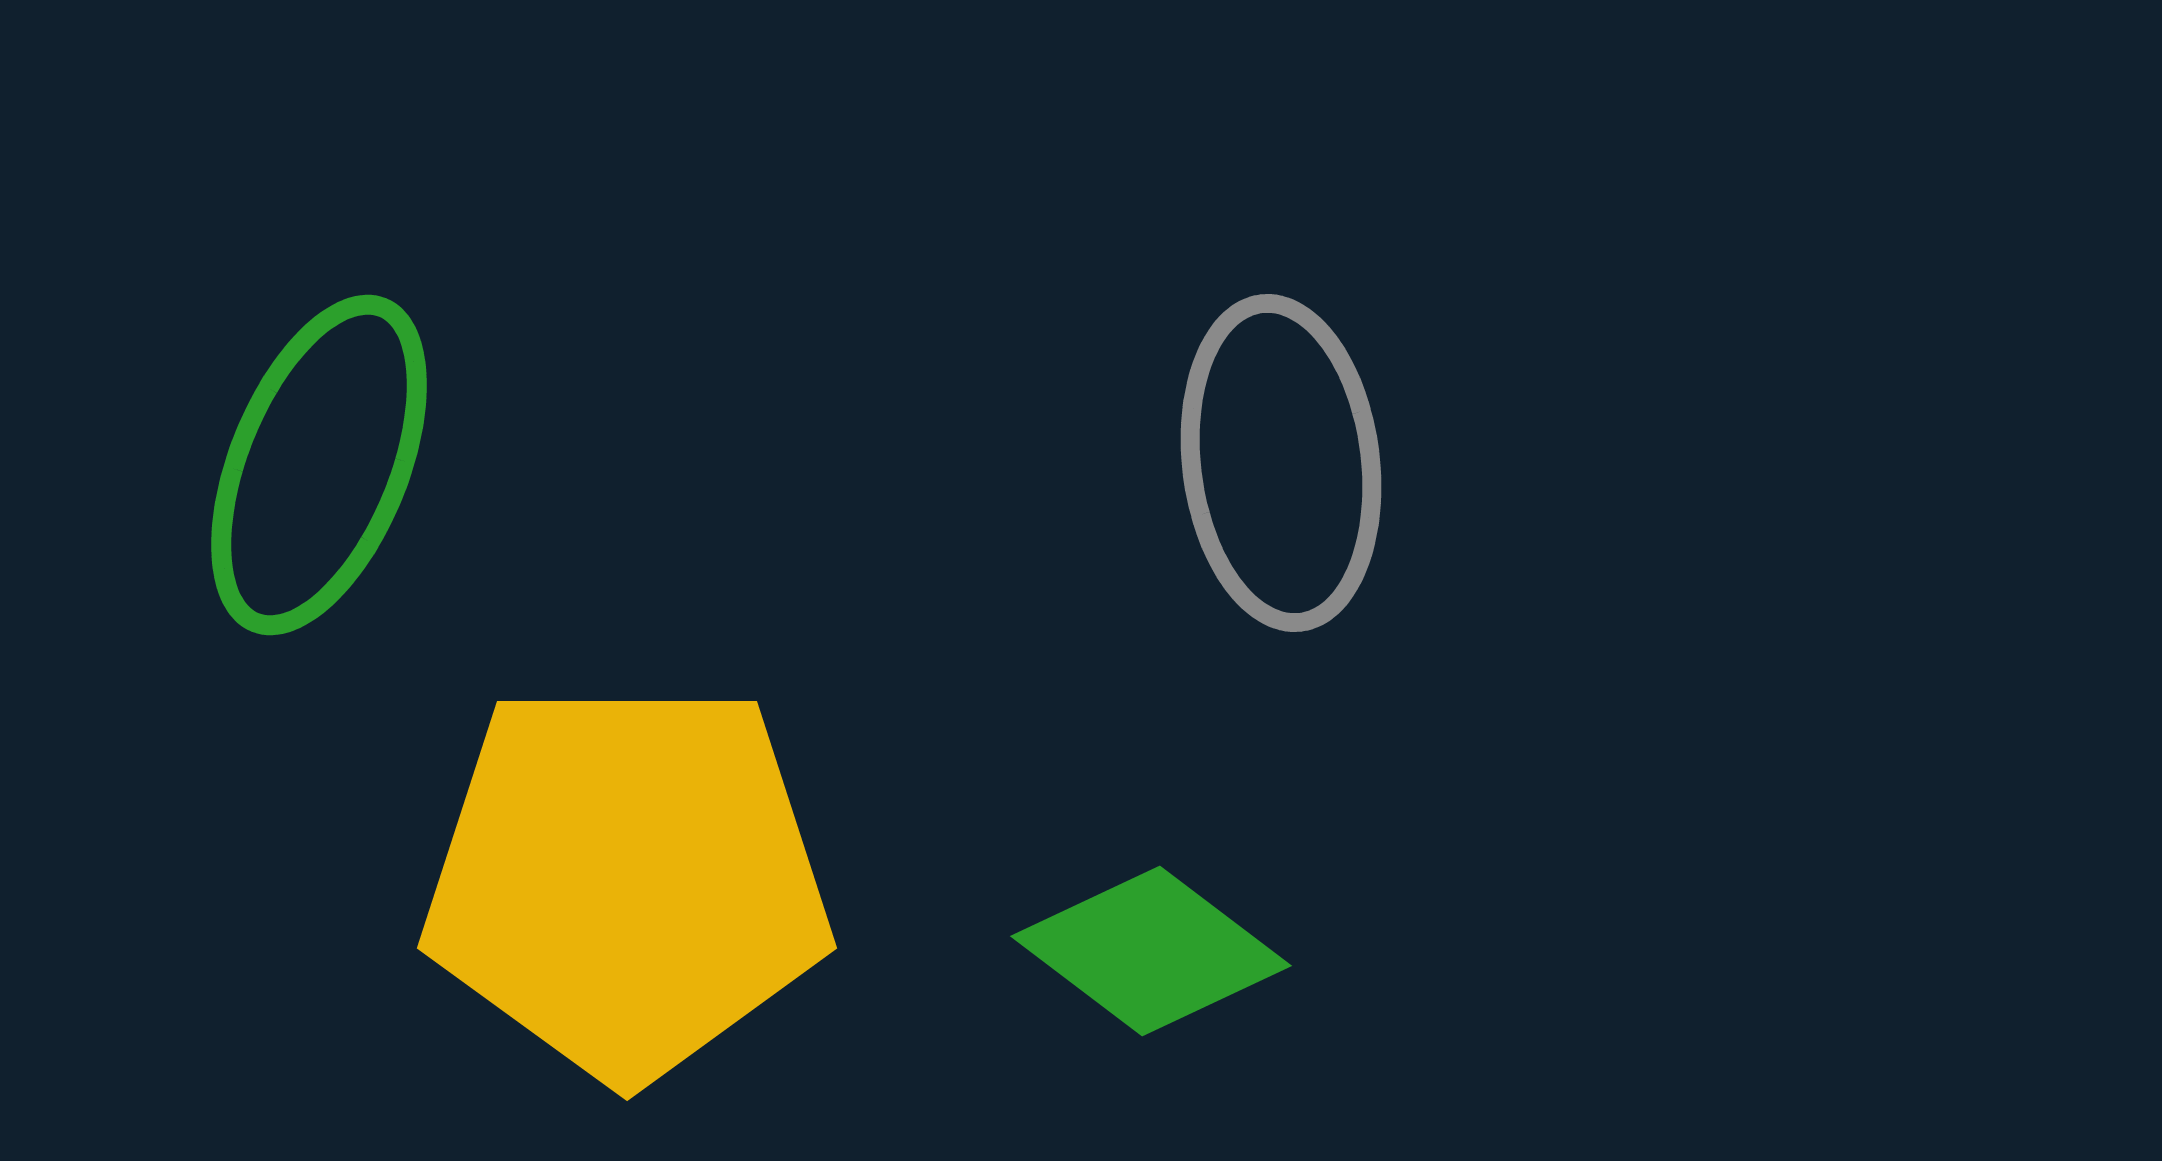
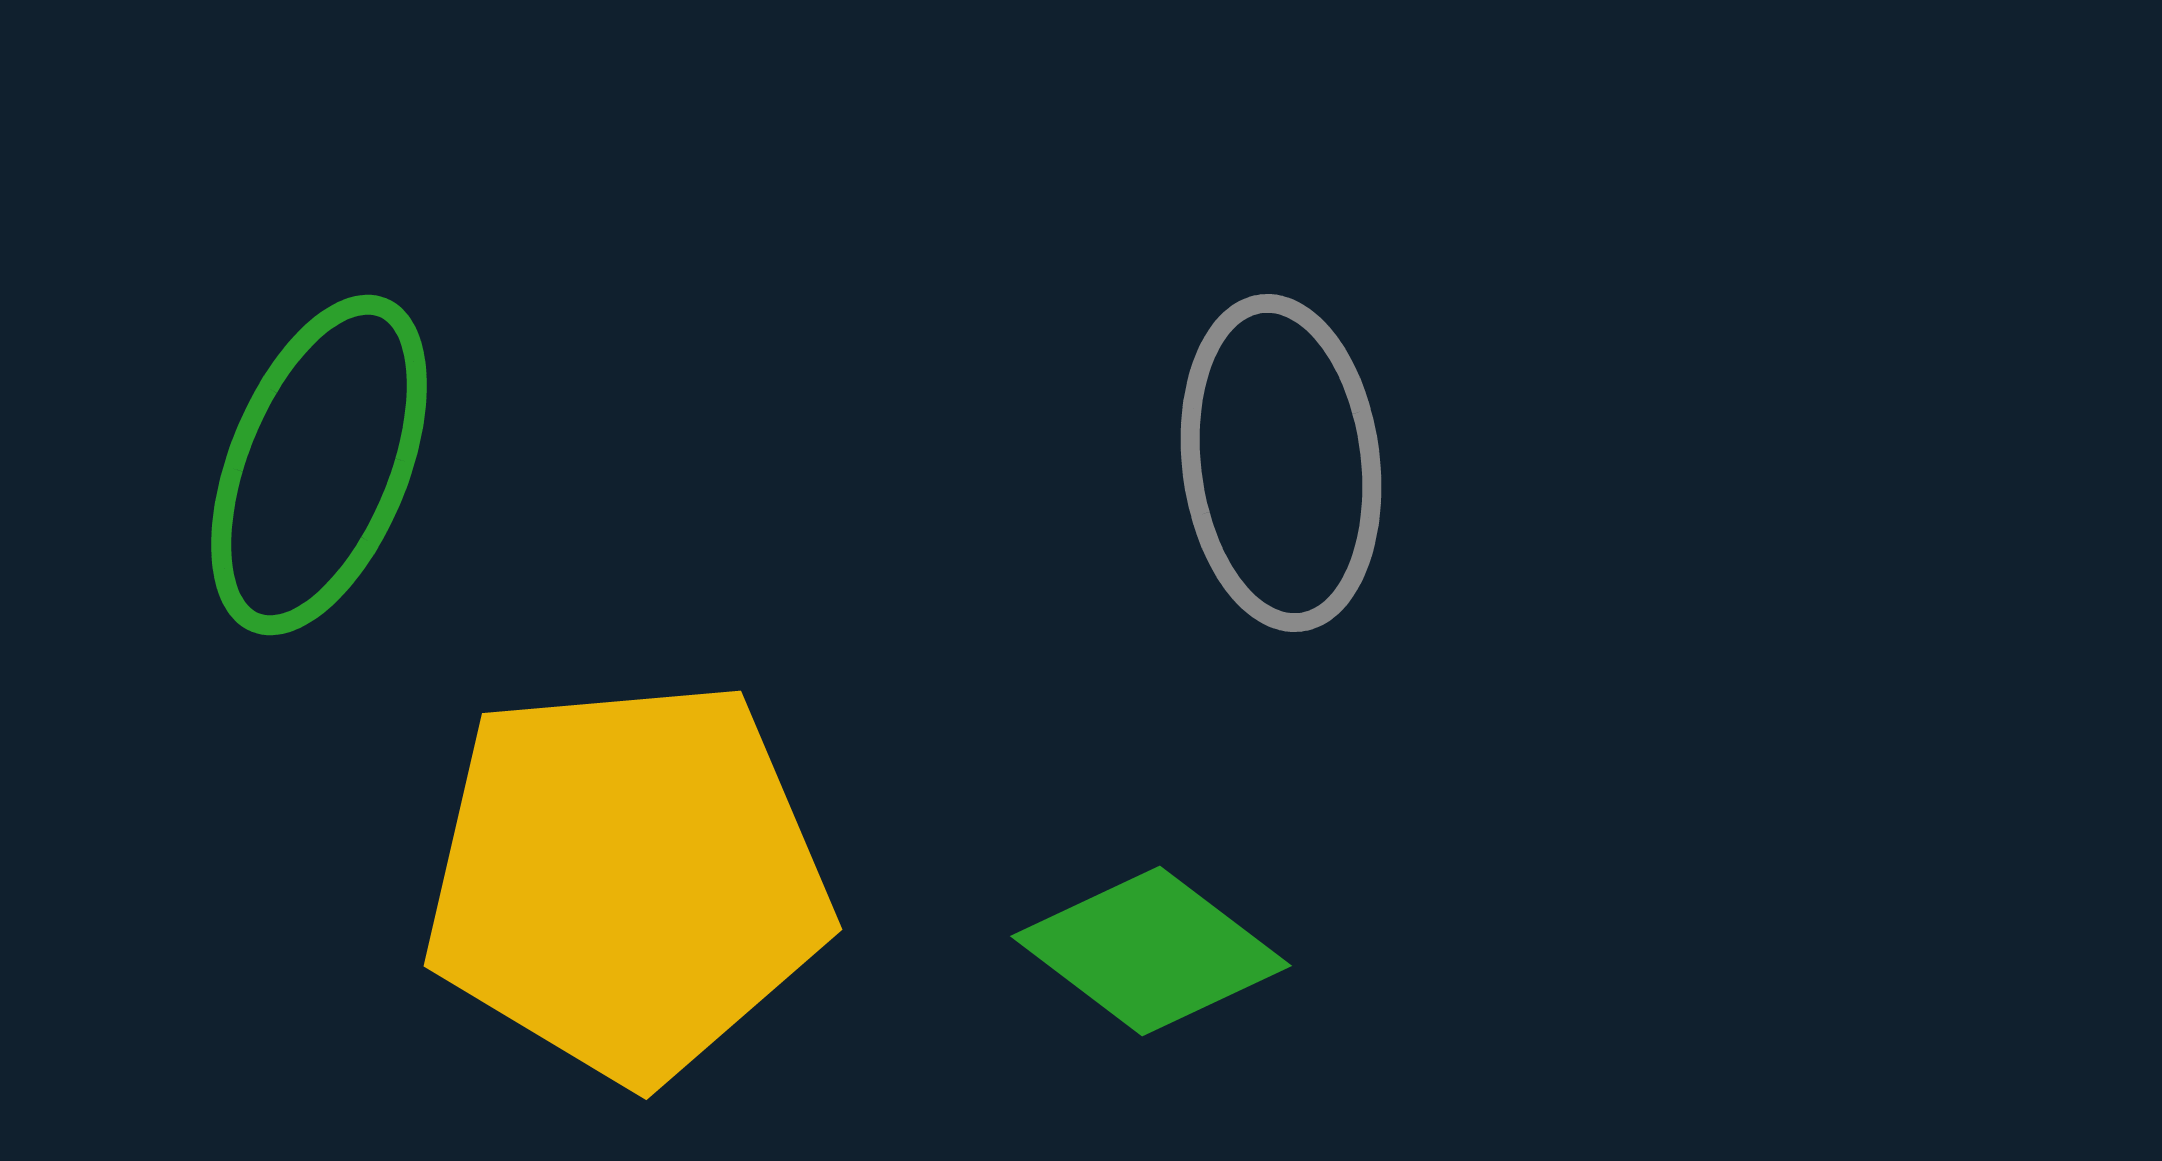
yellow pentagon: rotated 5 degrees counterclockwise
